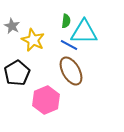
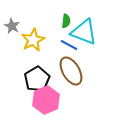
cyan triangle: rotated 20 degrees clockwise
yellow star: rotated 20 degrees clockwise
black pentagon: moved 20 px right, 6 px down
